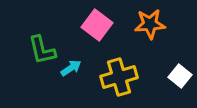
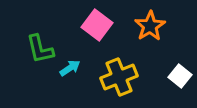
orange star: moved 2 px down; rotated 28 degrees counterclockwise
green L-shape: moved 2 px left, 1 px up
cyan arrow: moved 1 px left
yellow cross: rotated 6 degrees counterclockwise
